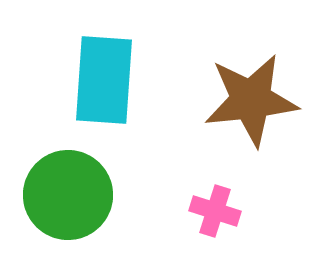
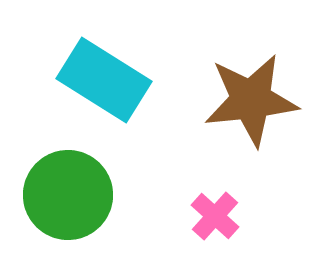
cyan rectangle: rotated 62 degrees counterclockwise
pink cross: moved 5 px down; rotated 24 degrees clockwise
